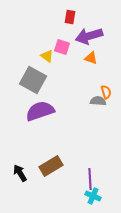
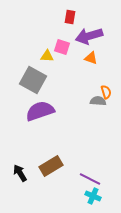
yellow triangle: rotated 32 degrees counterclockwise
purple line: rotated 60 degrees counterclockwise
